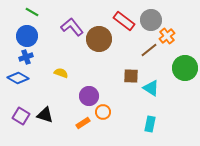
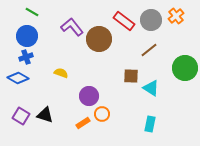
orange cross: moved 9 px right, 20 px up
orange circle: moved 1 px left, 2 px down
